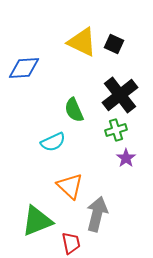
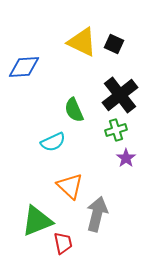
blue diamond: moved 1 px up
red trapezoid: moved 8 px left
